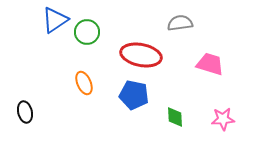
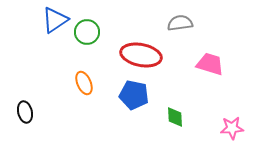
pink star: moved 9 px right, 9 px down
